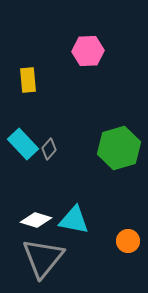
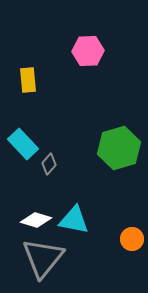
gray diamond: moved 15 px down
orange circle: moved 4 px right, 2 px up
